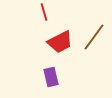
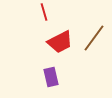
brown line: moved 1 px down
